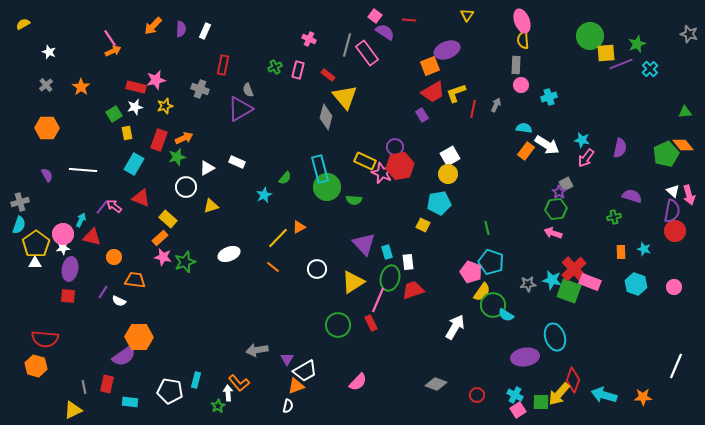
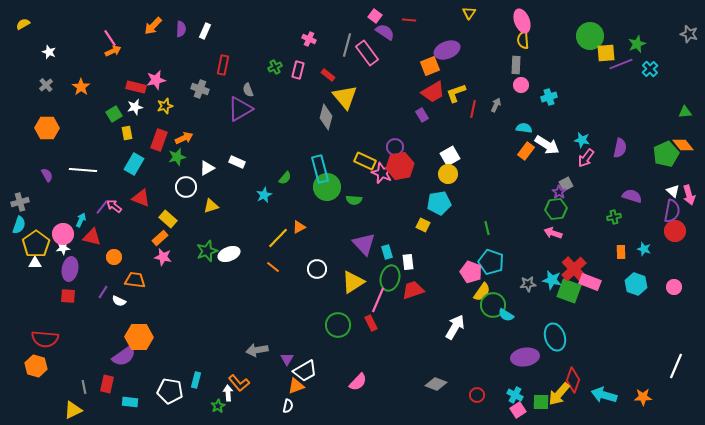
yellow triangle at (467, 15): moved 2 px right, 2 px up
green star at (185, 262): moved 22 px right, 11 px up
